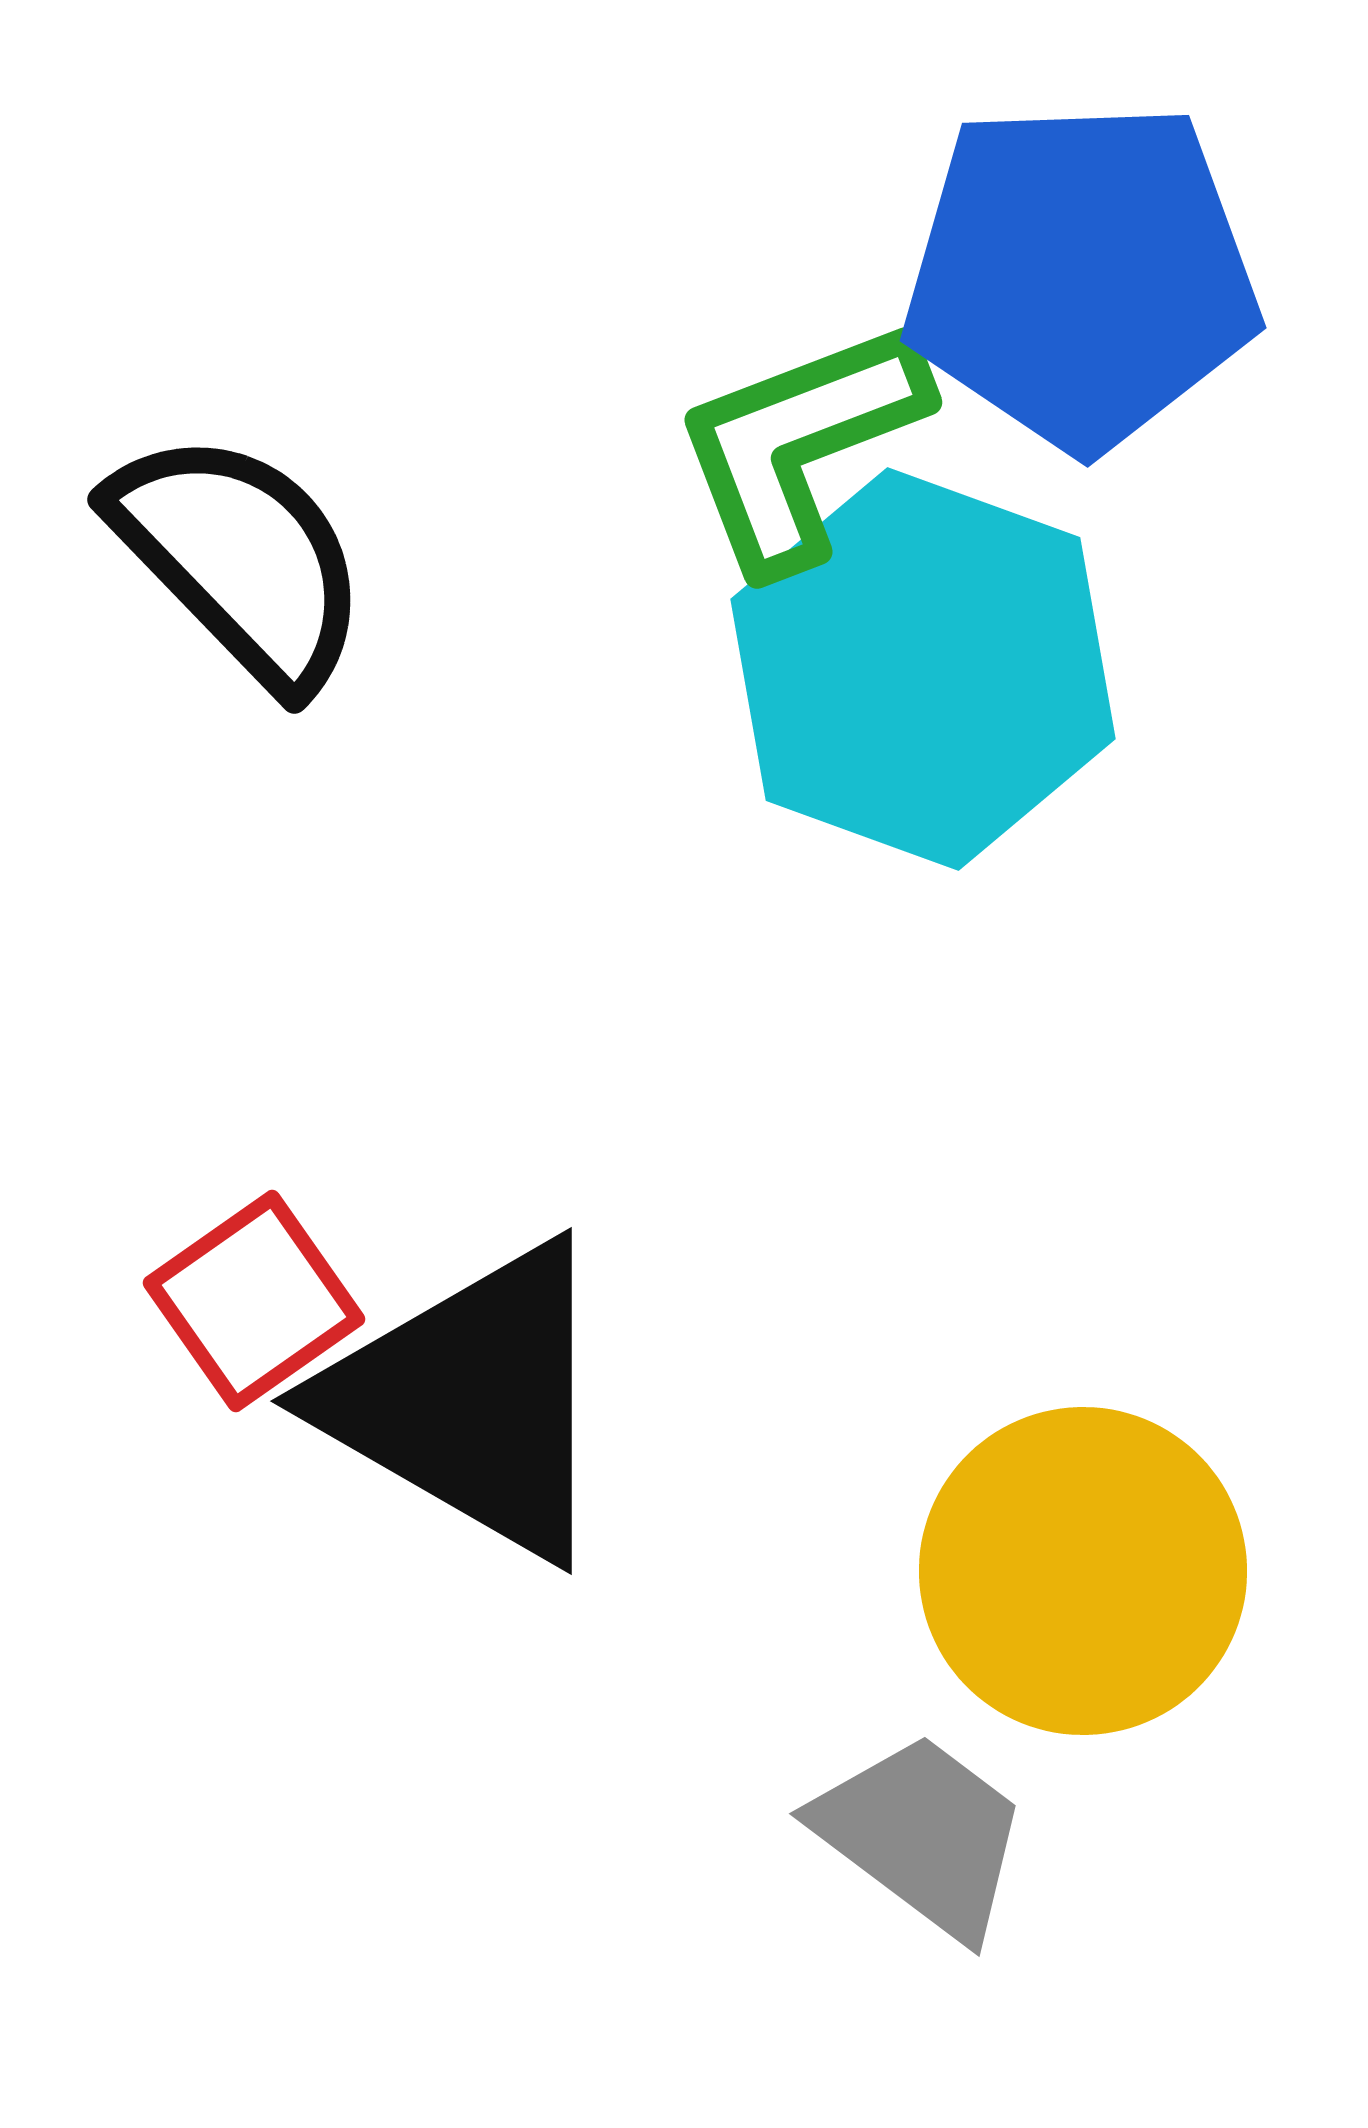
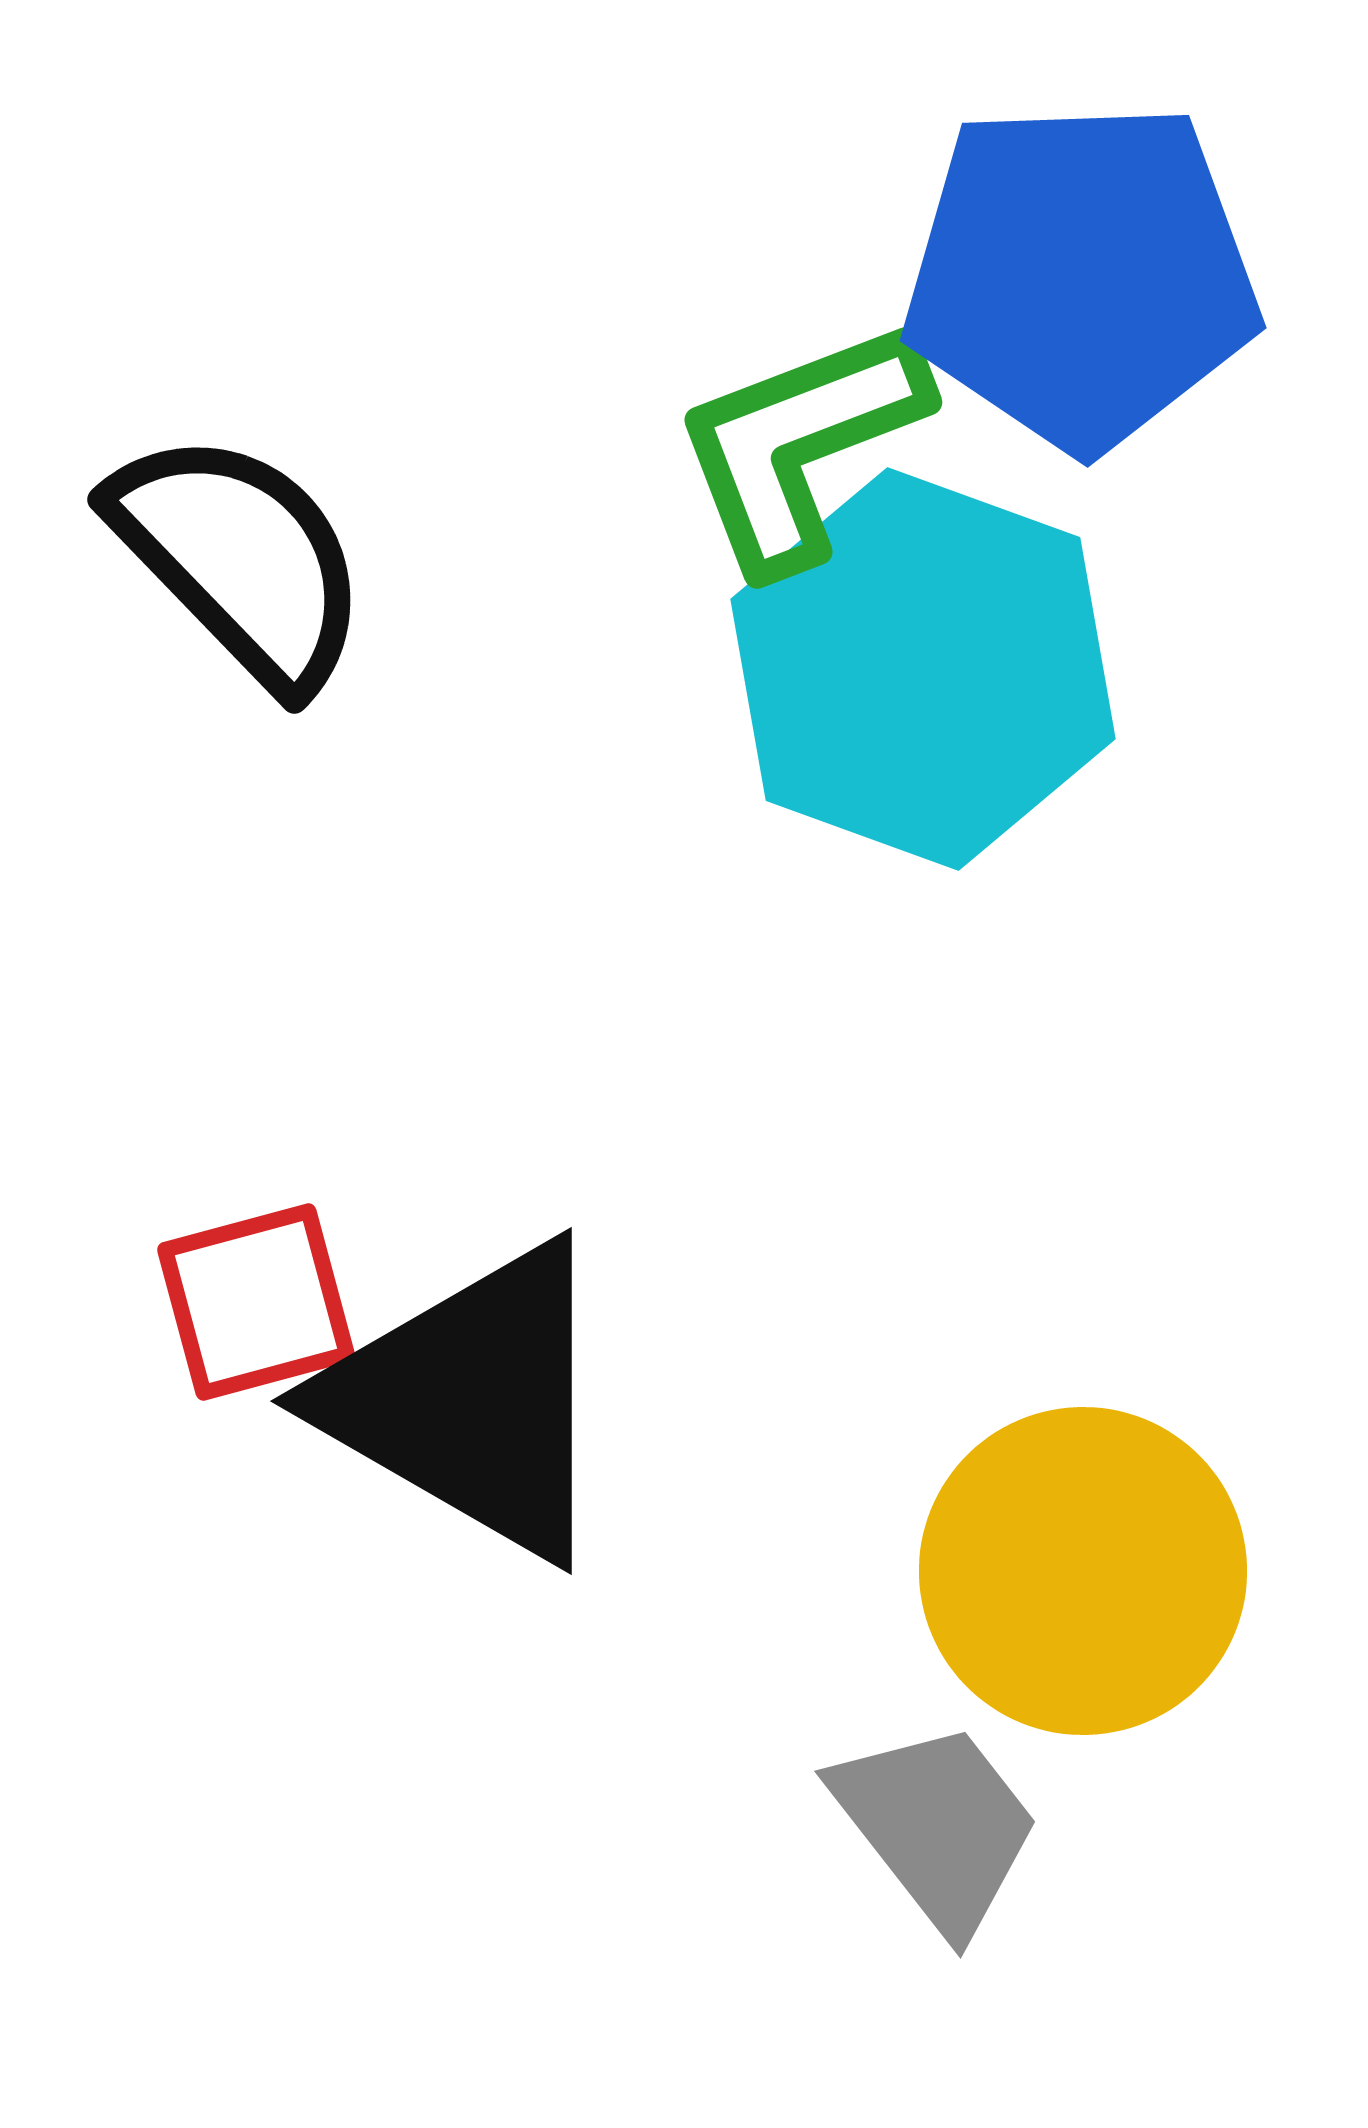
red square: moved 2 px right, 1 px down; rotated 20 degrees clockwise
gray trapezoid: moved 15 px right, 9 px up; rotated 15 degrees clockwise
